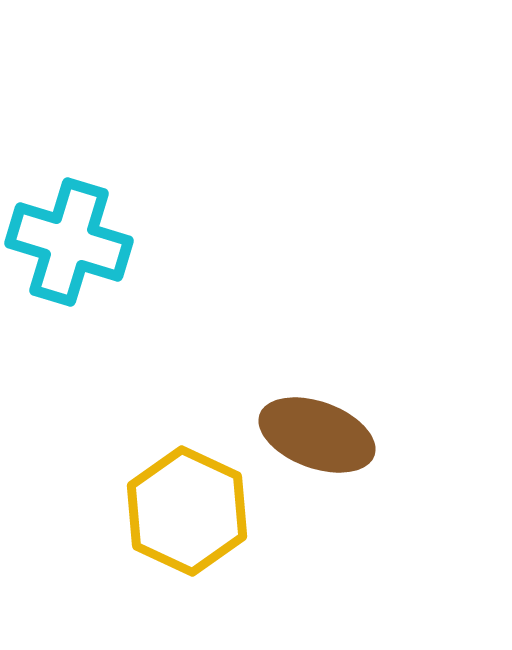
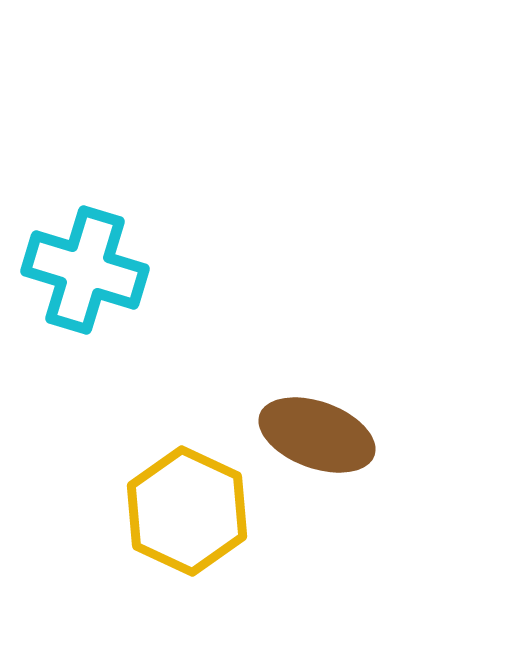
cyan cross: moved 16 px right, 28 px down
